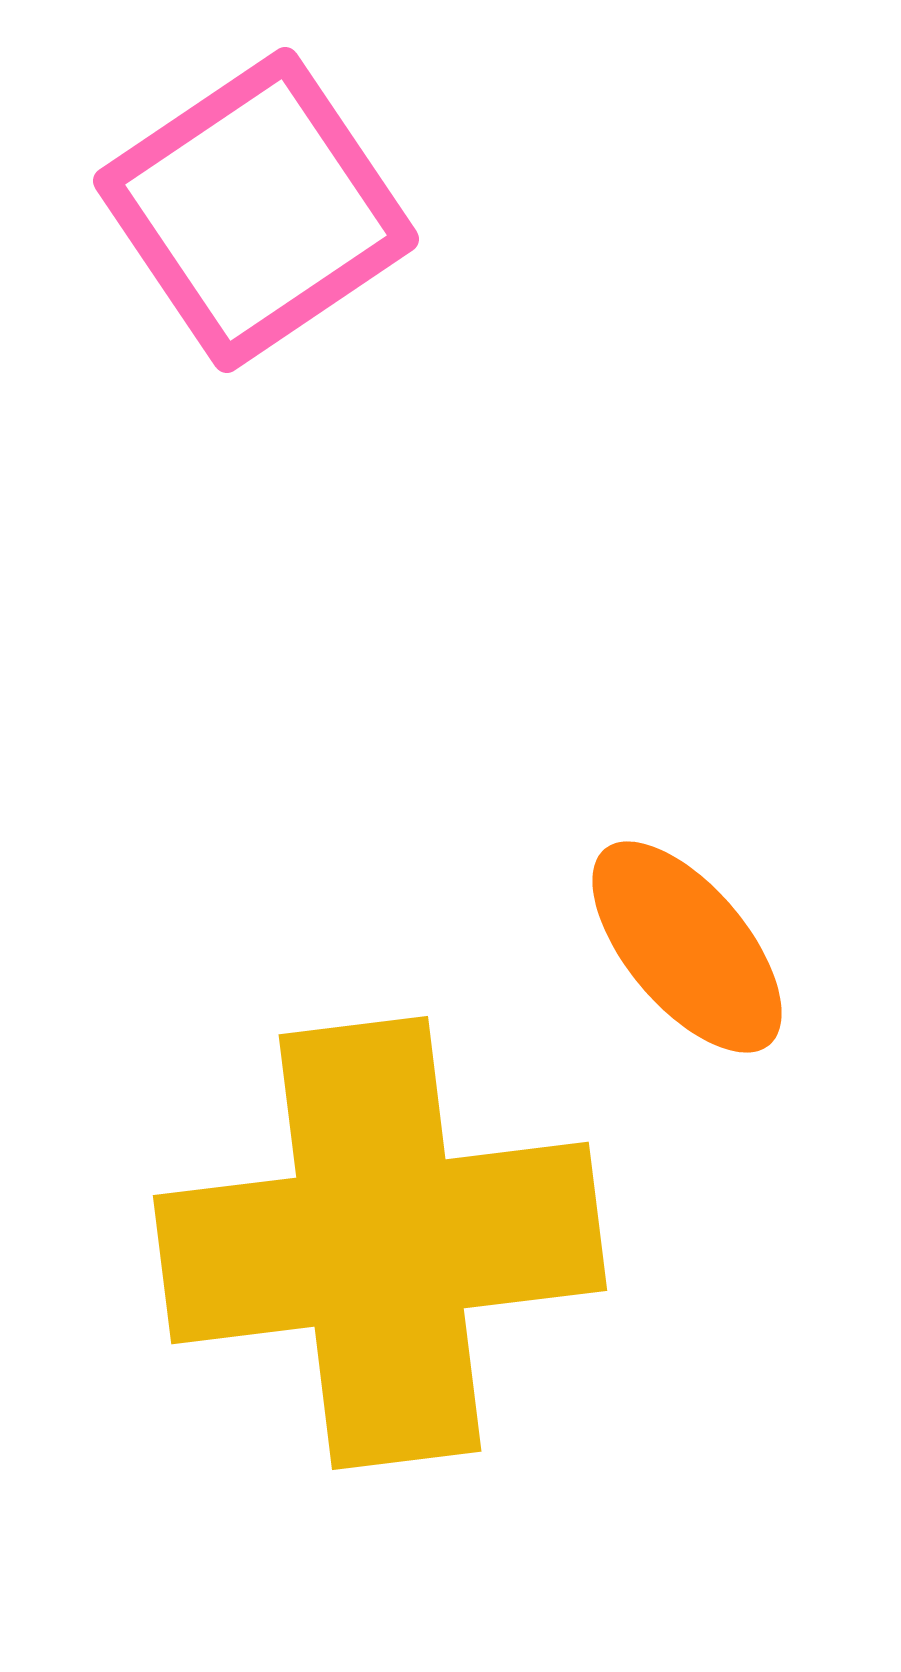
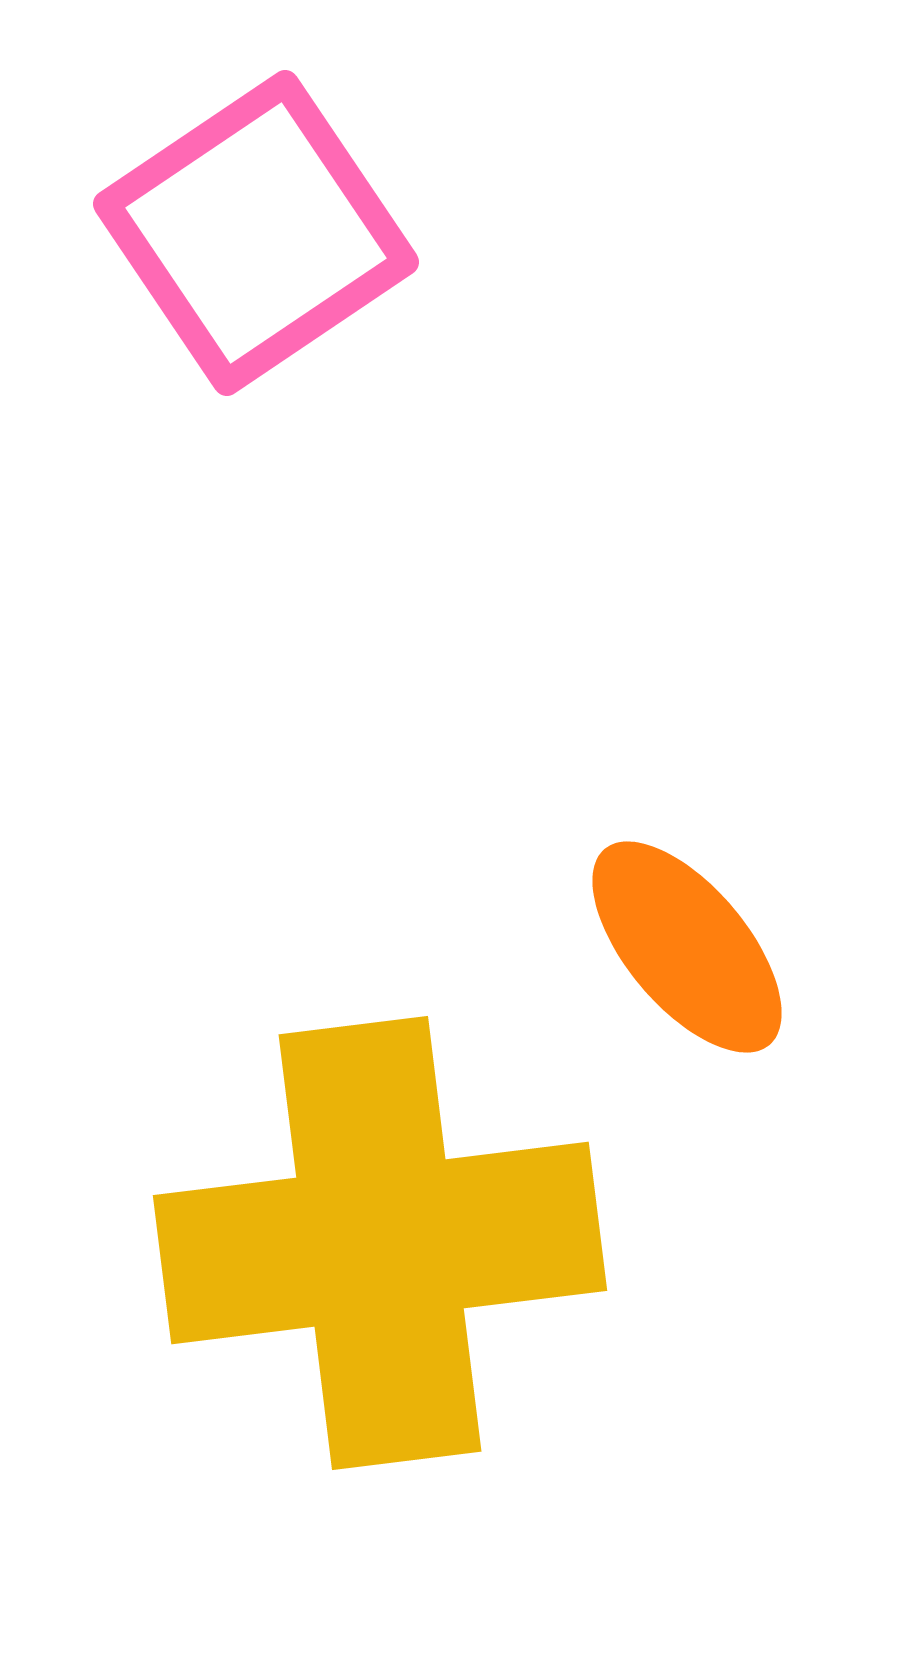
pink square: moved 23 px down
